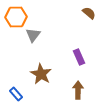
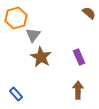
orange hexagon: moved 1 px down; rotated 15 degrees counterclockwise
brown star: moved 17 px up
